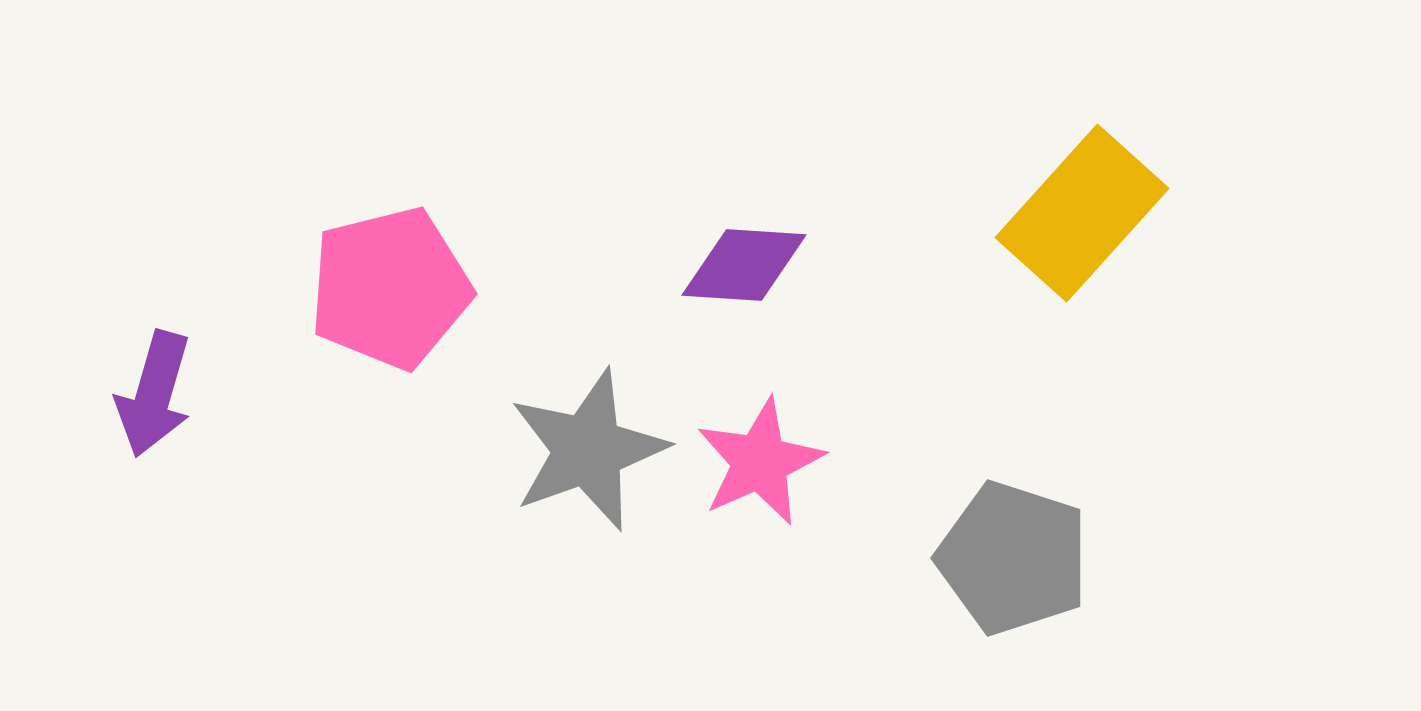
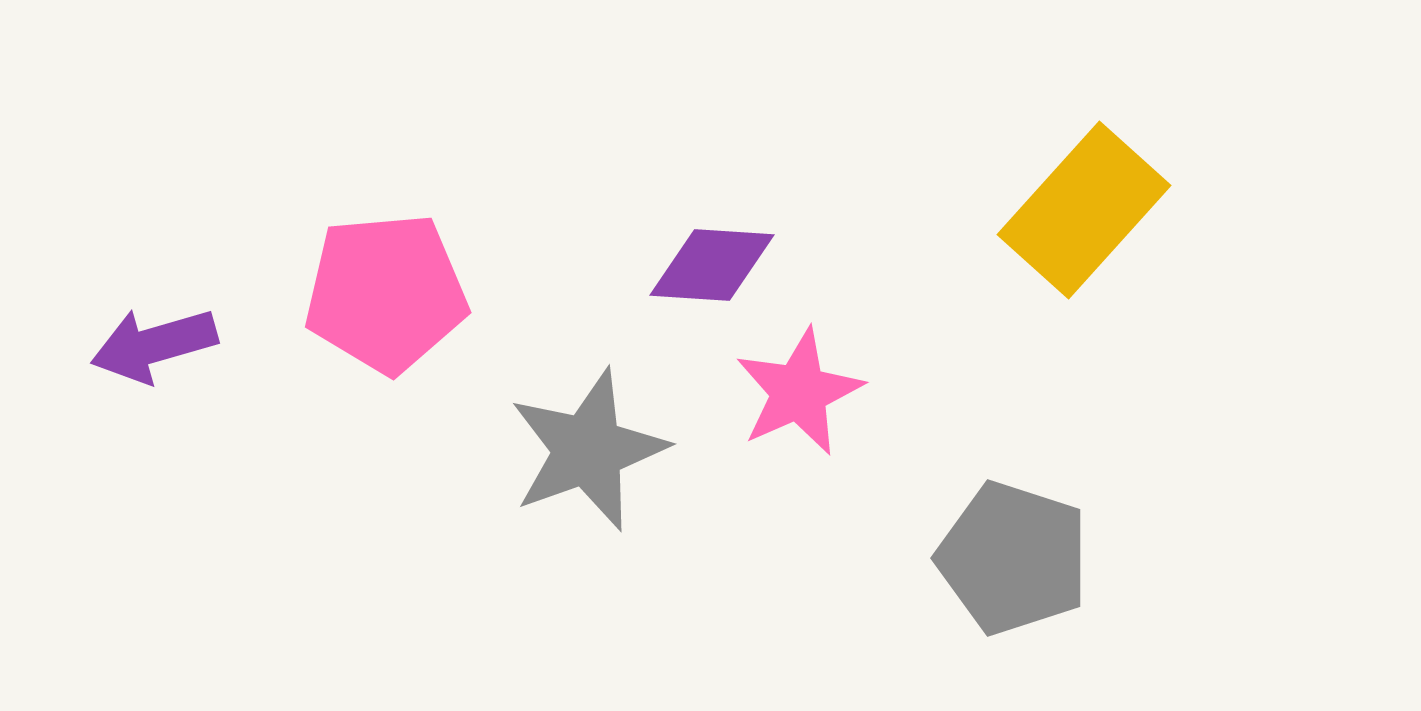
yellow rectangle: moved 2 px right, 3 px up
purple diamond: moved 32 px left
pink pentagon: moved 4 px left, 5 px down; rotated 9 degrees clockwise
purple arrow: moved 49 px up; rotated 58 degrees clockwise
pink star: moved 39 px right, 70 px up
